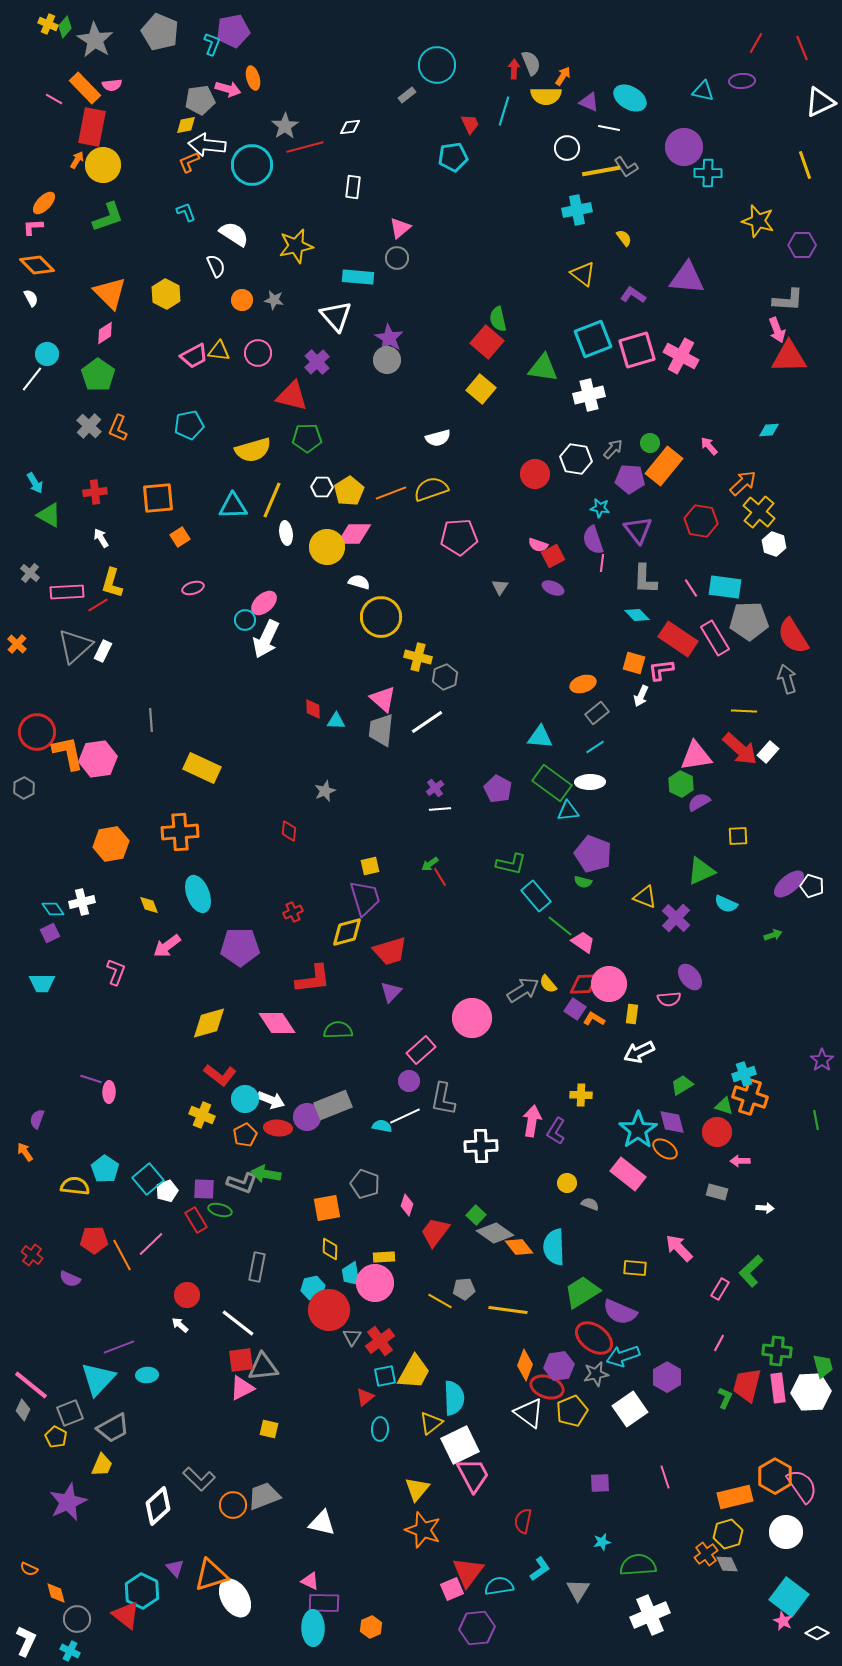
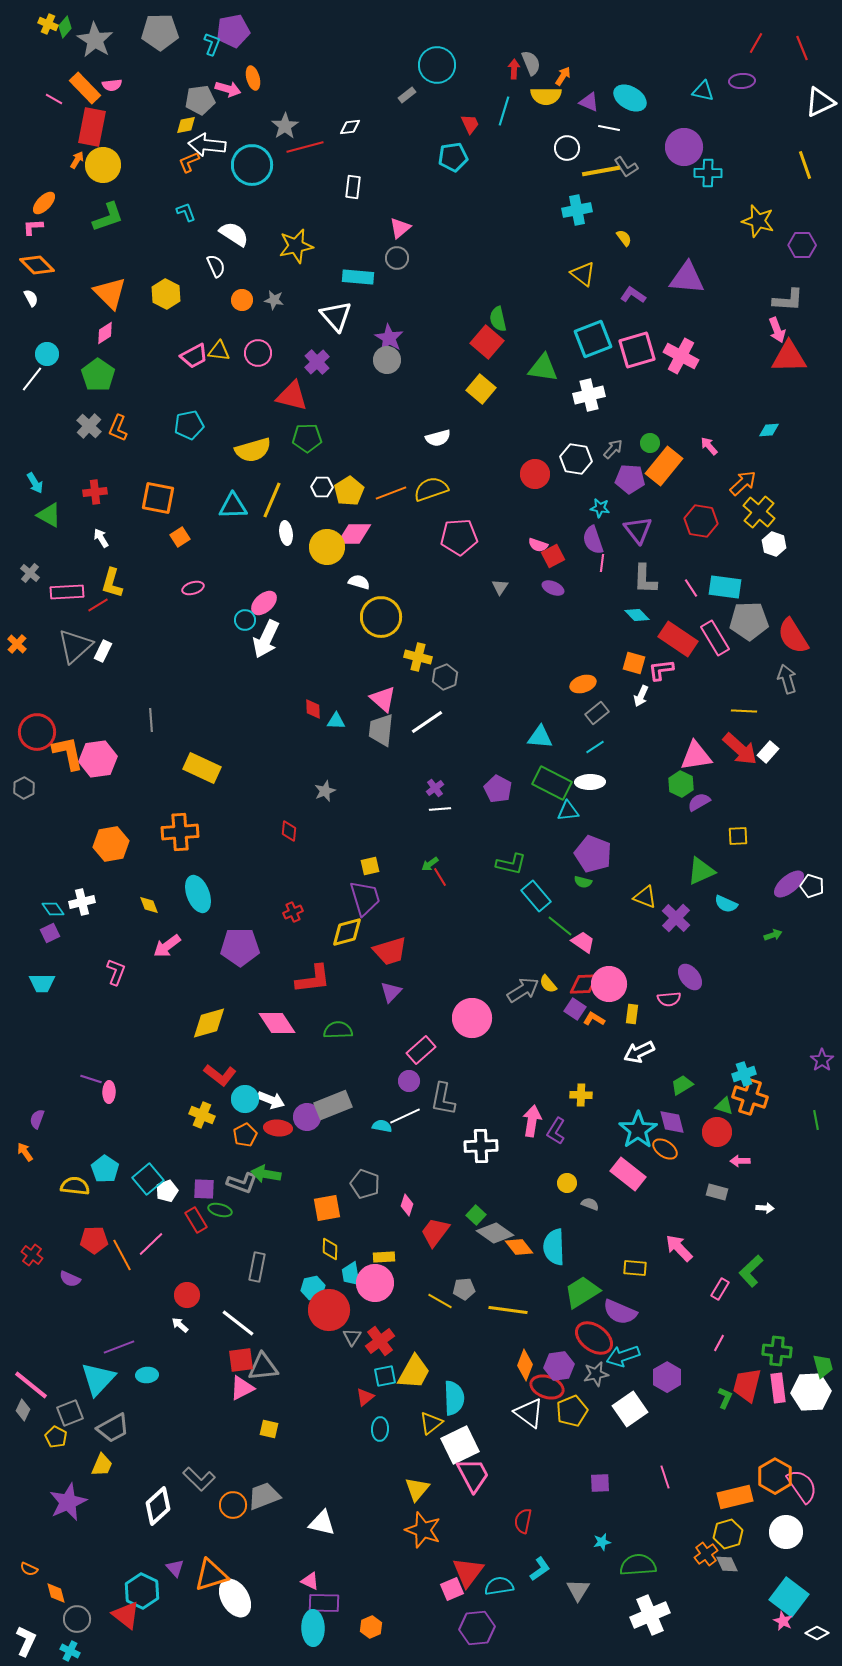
gray pentagon at (160, 32): rotated 24 degrees counterclockwise
orange square at (158, 498): rotated 16 degrees clockwise
green rectangle at (552, 783): rotated 9 degrees counterclockwise
